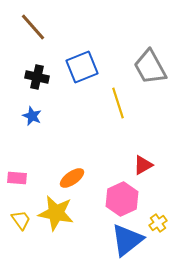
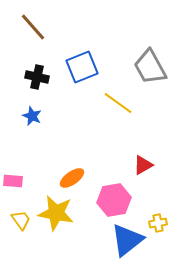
yellow line: rotated 36 degrees counterclockwise
pink rectangle: moved 4 px left, 3 px down
pink hexagon: moved 8 px left, 1 px down; rotated 16 degrees clockwise
yellow cross: rotated 24 degrees clockwise
